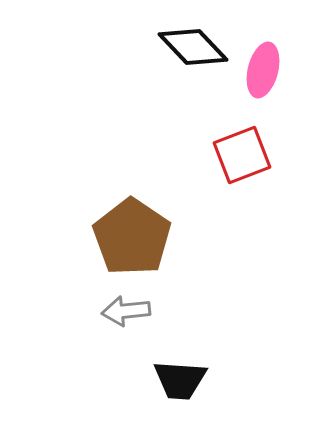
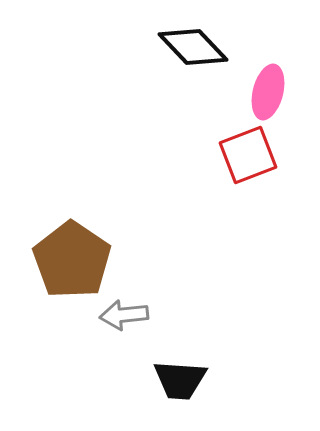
pink ellipse: moved 5 px right, 22 px down
red square: moved 6 px right
brown pentagon: moved 60 px left, 23 px down
gray arrow: moved 2 px left, 4 px down
